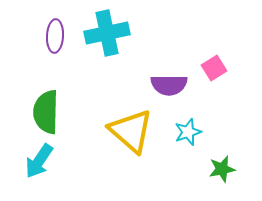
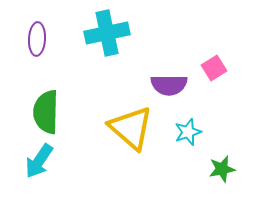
purple ellipse: moved 18 px left, 3 px down
yellow triangle: moved 3 px up
